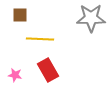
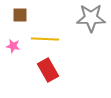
yellow line: moved 5 px right
pink star: moved 2 px left, 29 px up
